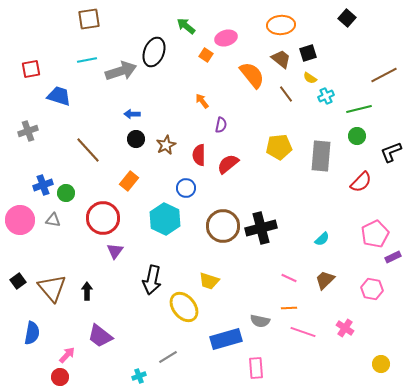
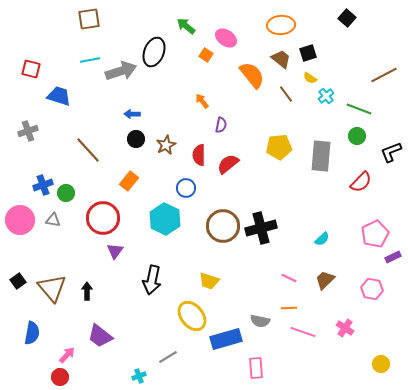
pink ellipse at (226, 38): rotated 50 degrees clockwise
cyan line at (87, 60): moved 3 px right
red square at (31, 69): rotated 24 degrees clockwise
cyan cross at (326, 96): rotated 14 degrees counterclockwise
green line at (359, 109): rotated 35 degrees clockwise
yellow ellipse at (184, 307): moved 8 px right, 9 px down
